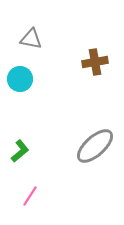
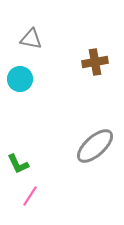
green L-shape: moved 2 px left, 13 px down; rotated 105 degrees clockwise
